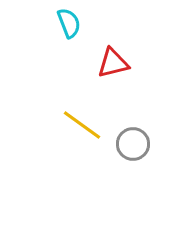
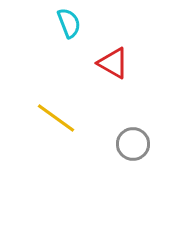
red triangle: rotated 44 degrees clockwise
yellow line: moved 26 px left, 7 px up
